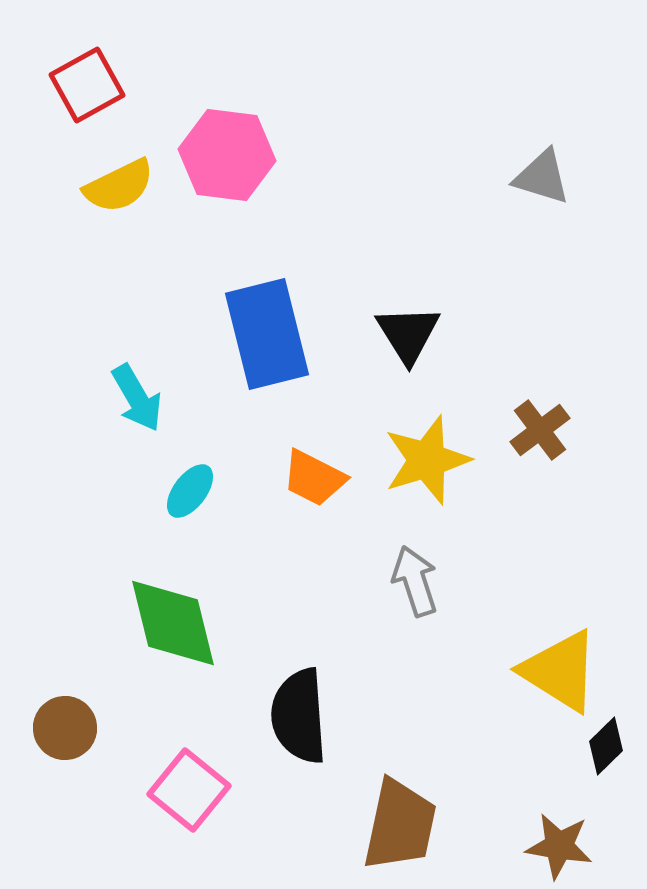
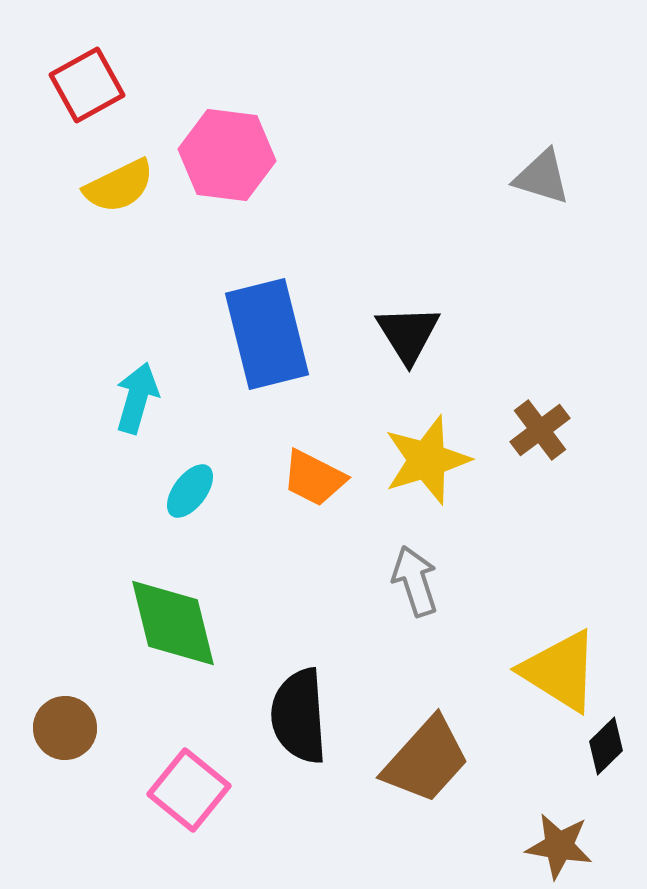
cyan arrow: rotated 134 degrees counterclockwise
brown trapezoid: moved 26 px right, 65 px up; rotated 30 degrees clockwise
